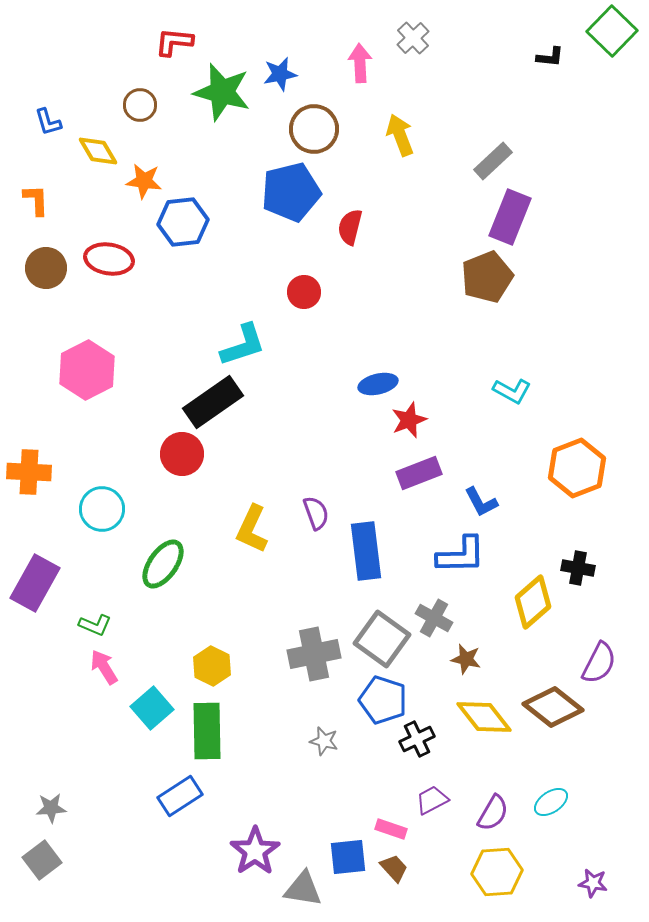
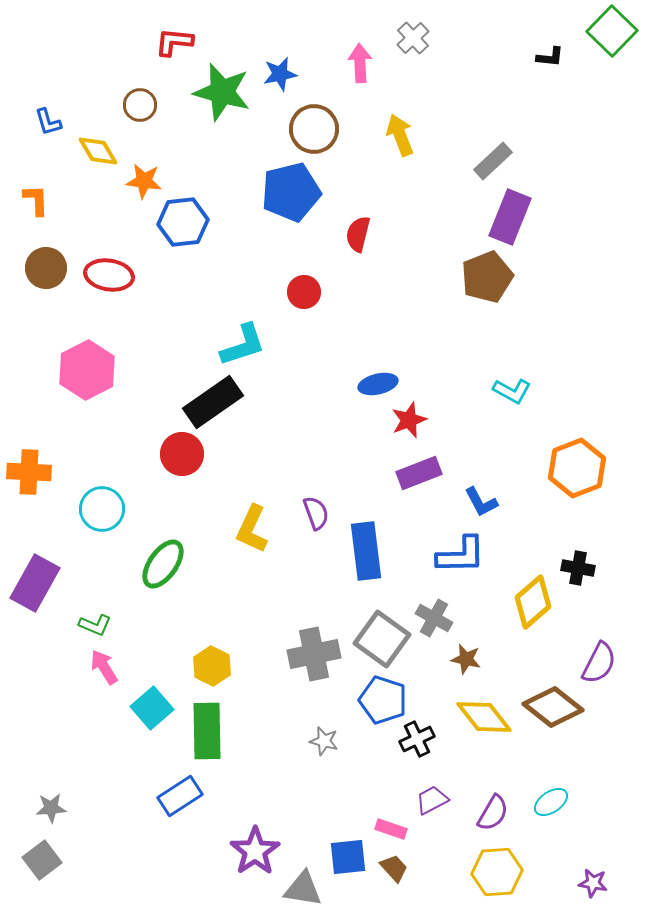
red semicircle at (350, 227): moved 8 px right, 7 px down
red ellipse at (109, 259): moved 16 px down
